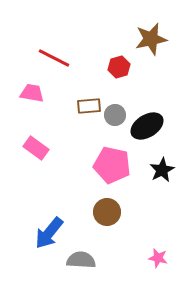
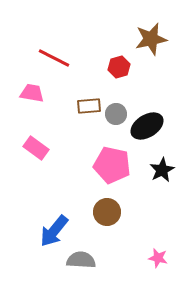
gray circle: moved 1 px right, 1 px up
blue arrow: moved 5 px right, 2 px up
